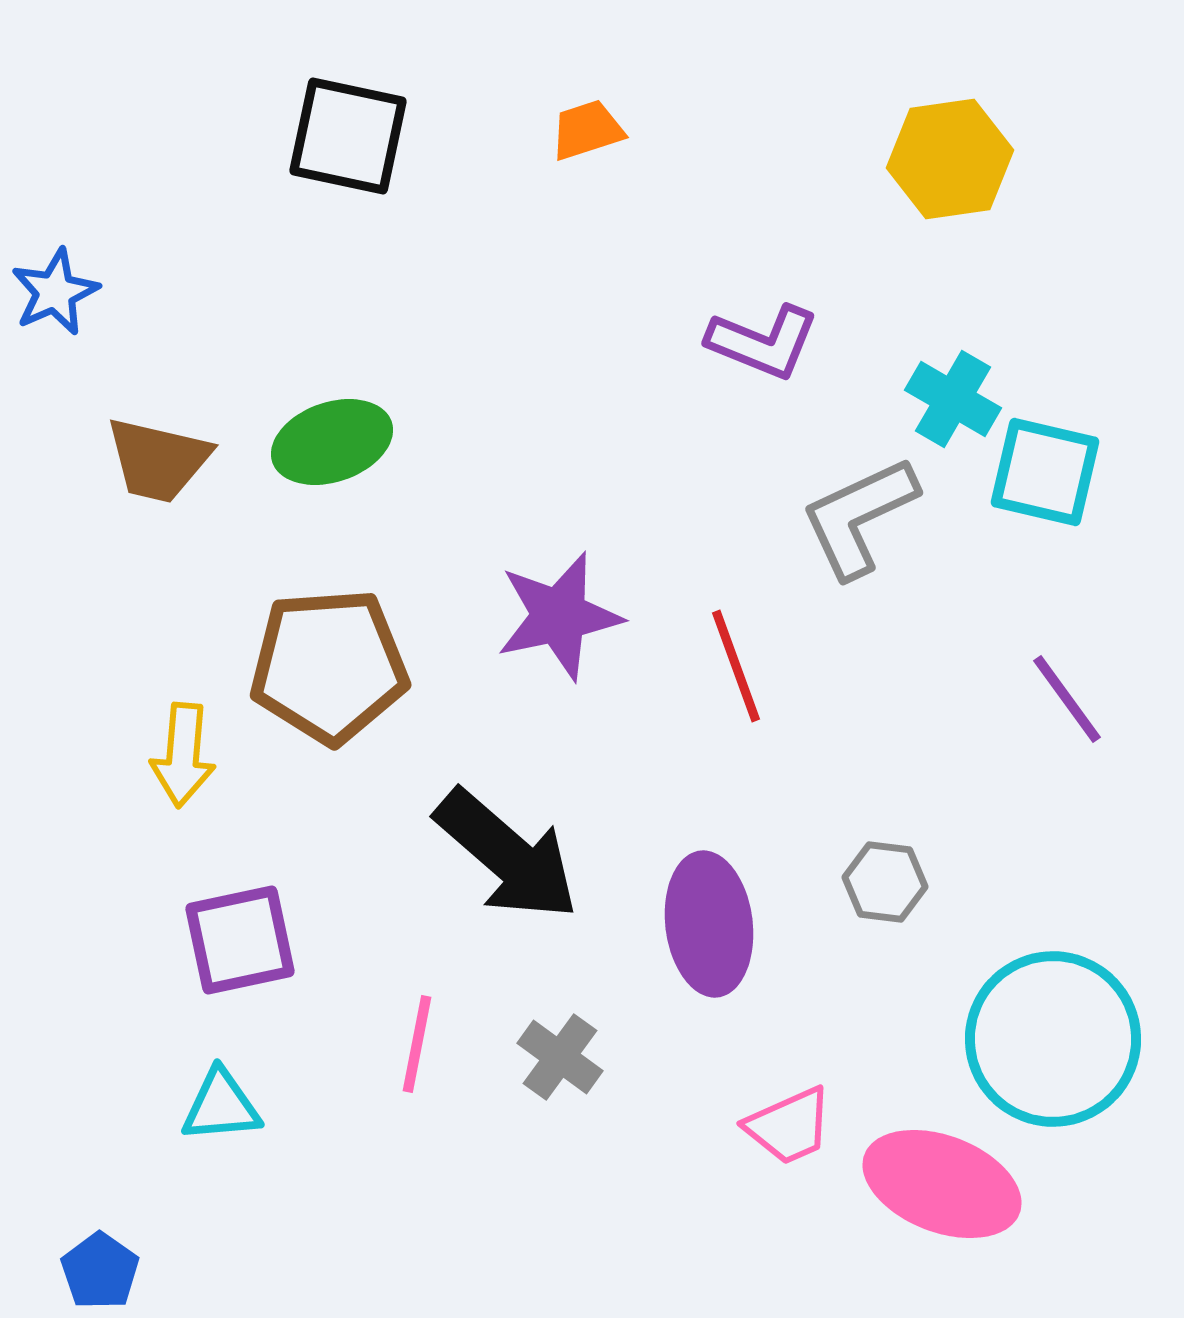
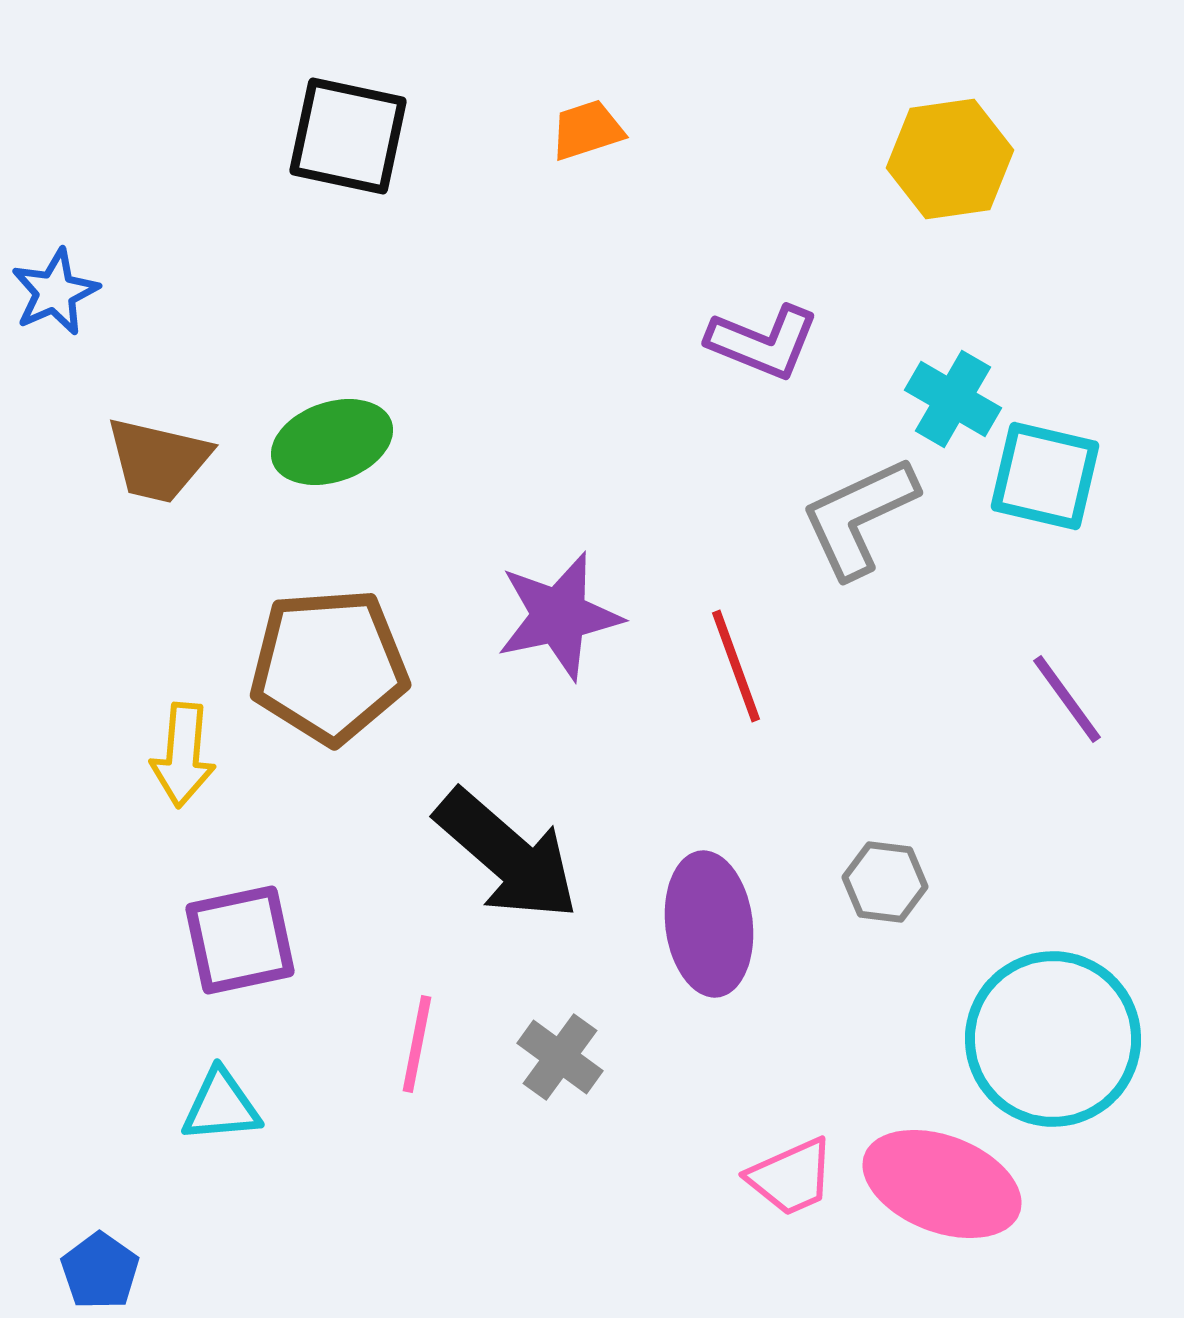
cyan square: moved 4 px down
pink trapezoid: moved 2 px right, 51 px down
